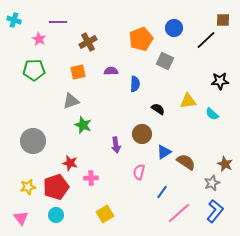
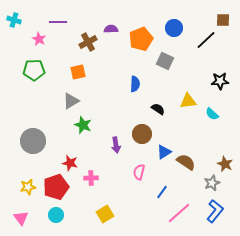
purple semicircle: moved 42 px up
gray triangle: rotated 12 degrees counterclockwise
